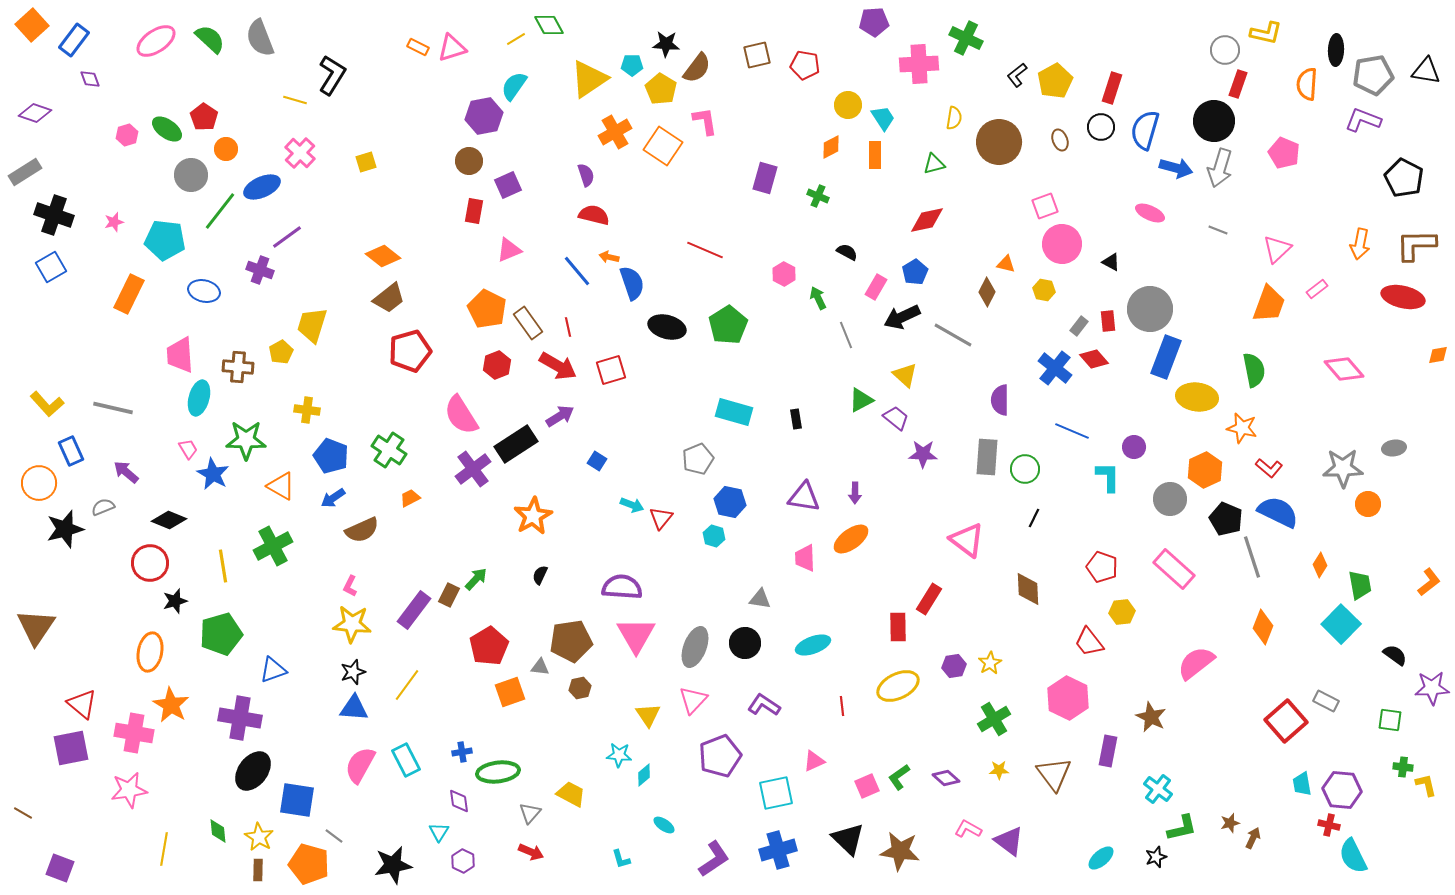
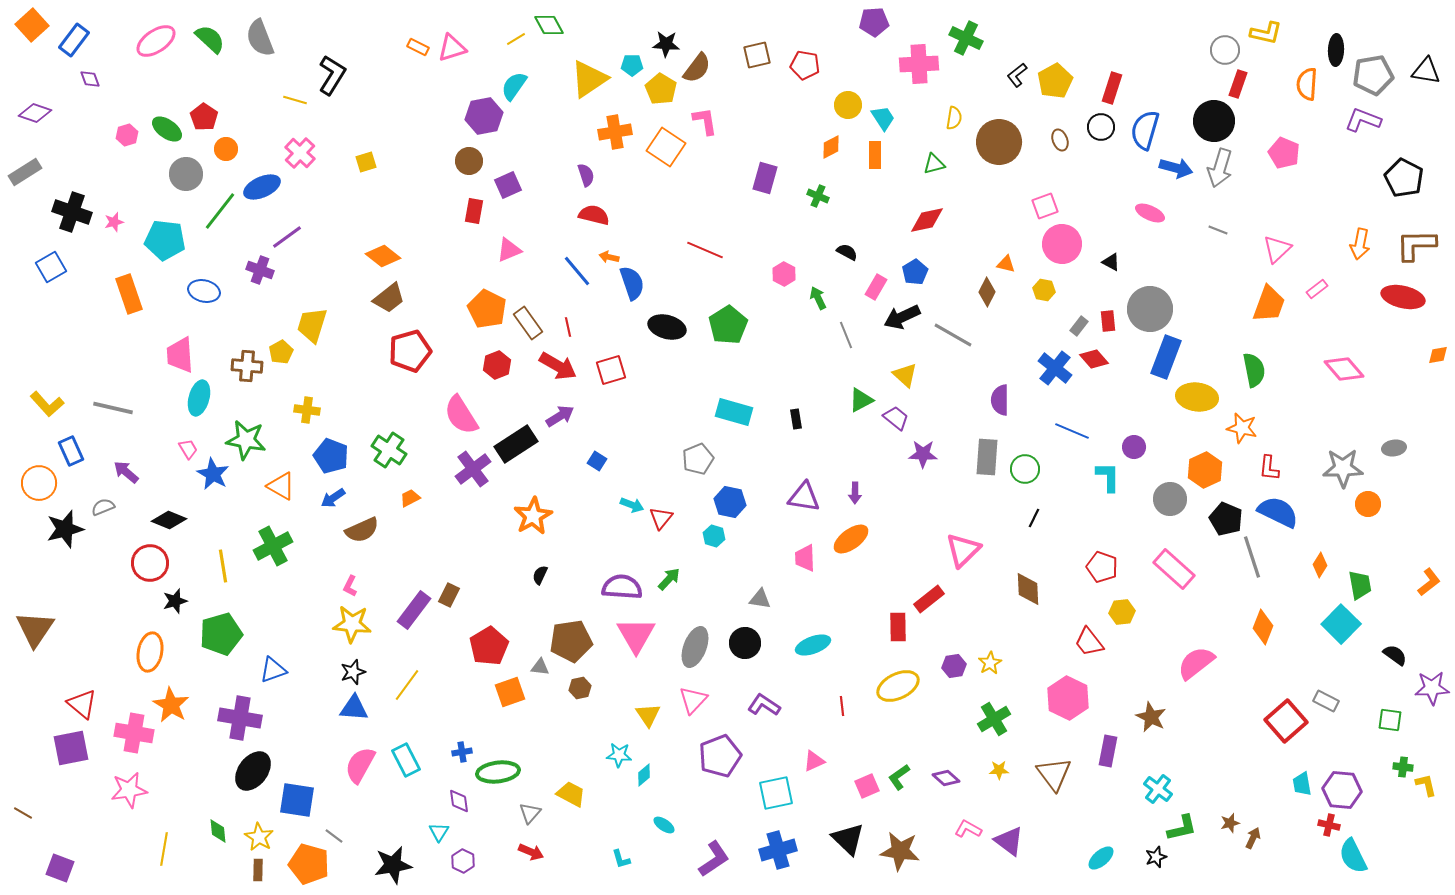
orange cross at (615, 132): rotated 20 degrees clockwise
orange square at (663, 146): moved 3 px right, 1 px down
gray circle at (191, 175): moved 5 px left, 1 px up
black cross at (54, 215): moved 18 px right, 3 px up
orange rectangle at (129, 294): rotated 45 degrees counterclockwise
brown cross at (238, 367): moved 9 px right, 1 px up
green star at (246, 440): rotated 9 degrees clockwise
red L-shape at (1269, 468): rotated 56 degrees clockwise
pink triangle at (967, 540): moved 4 px left, 10 px down; rotated 39 degrees clockwise
green arrow at (476, 579): moved 193 px right
red rectangle at (929, 599): rotated 20 degrees clockwise
brown triangle at (36, 627): moved 1 px left, 2 px down
